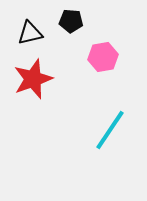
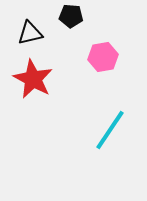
black pentagon: moved 5 px up
red star: rotated 24 degrees counterclockwise
